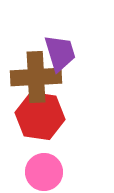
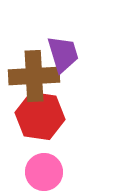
purple trapezoid: moved 3 px right, 1 px down
brown cross: moved 2 px left, 1 px up
